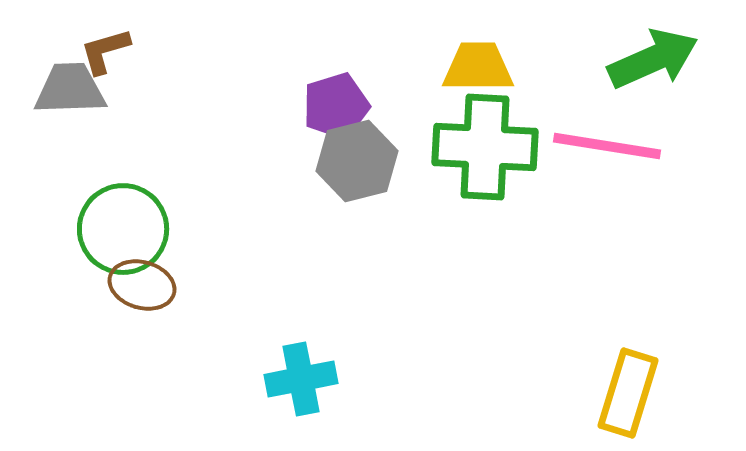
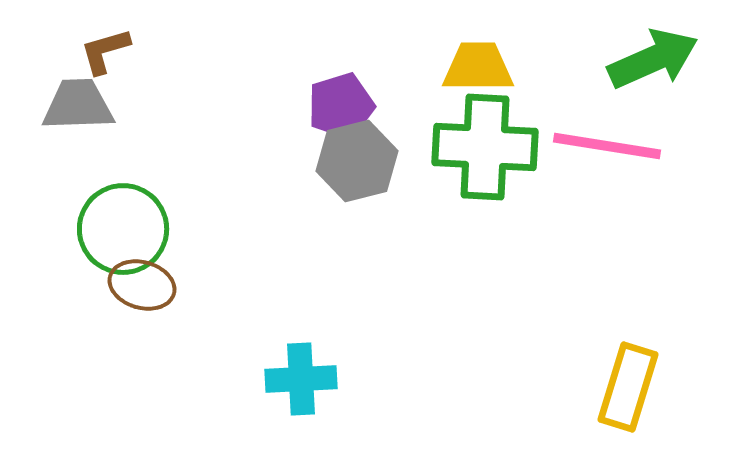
gray trapezoid: moved 8 px right, 16 px down
purple pentagon: moved 5 px right
cyan cross: rotated 8 degrees clockwise
yellow rectangle: moved 6 px up
